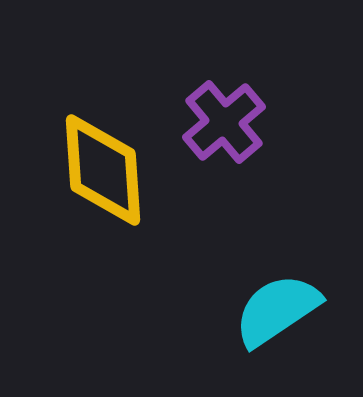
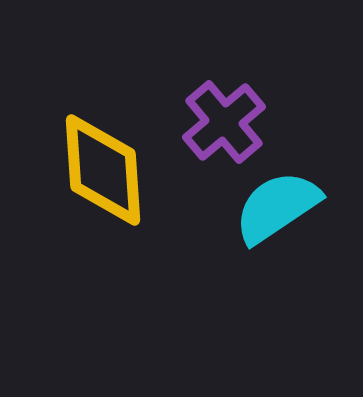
cyan semicircle: moved 103 px up
